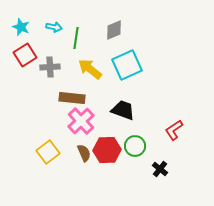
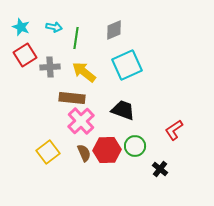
yellow arrow: moved 6 px left, 3 px down
